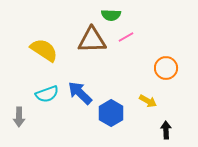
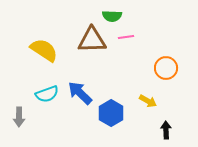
green semicircle: moved 1 px right, 1 px down
pink line: rotated 21 degrees clockwise
